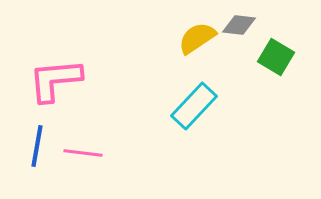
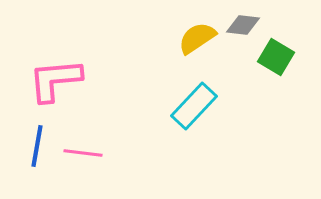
gray diamond: moved 4 px right
